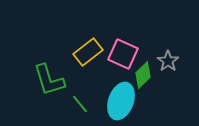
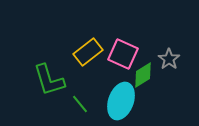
gray star: moved 1 px right, 2 px up
green diamond: rotated 12 degrees clockwise
